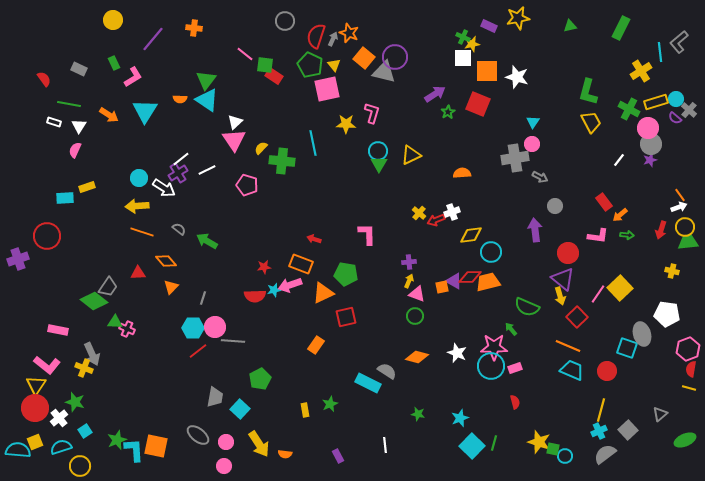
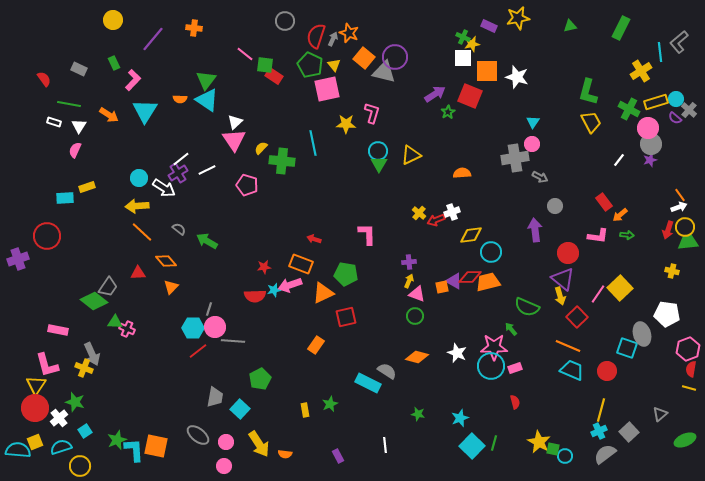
pink L-shape at (133, 77): moved 3 px down; rotated 15 degrees counterclockwise
red square at (478, 104): moved 8 px left, 8 px up
red arrow at (661, 230): moved 7 px right
orange line at (142, 232): rotated 25 degrees clockwise
gray line at (203, 298): moved 6 px right, 11 px down
pink L-shape at (47, 365): rotated 36 degrees clockwise
gray square at (628, 430): moved 1 px right, 2 px down
yellow star at (539, 442): rotated 10 degrees clockwise
